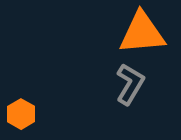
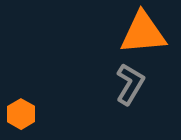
orange triangle: moved 1 px right
